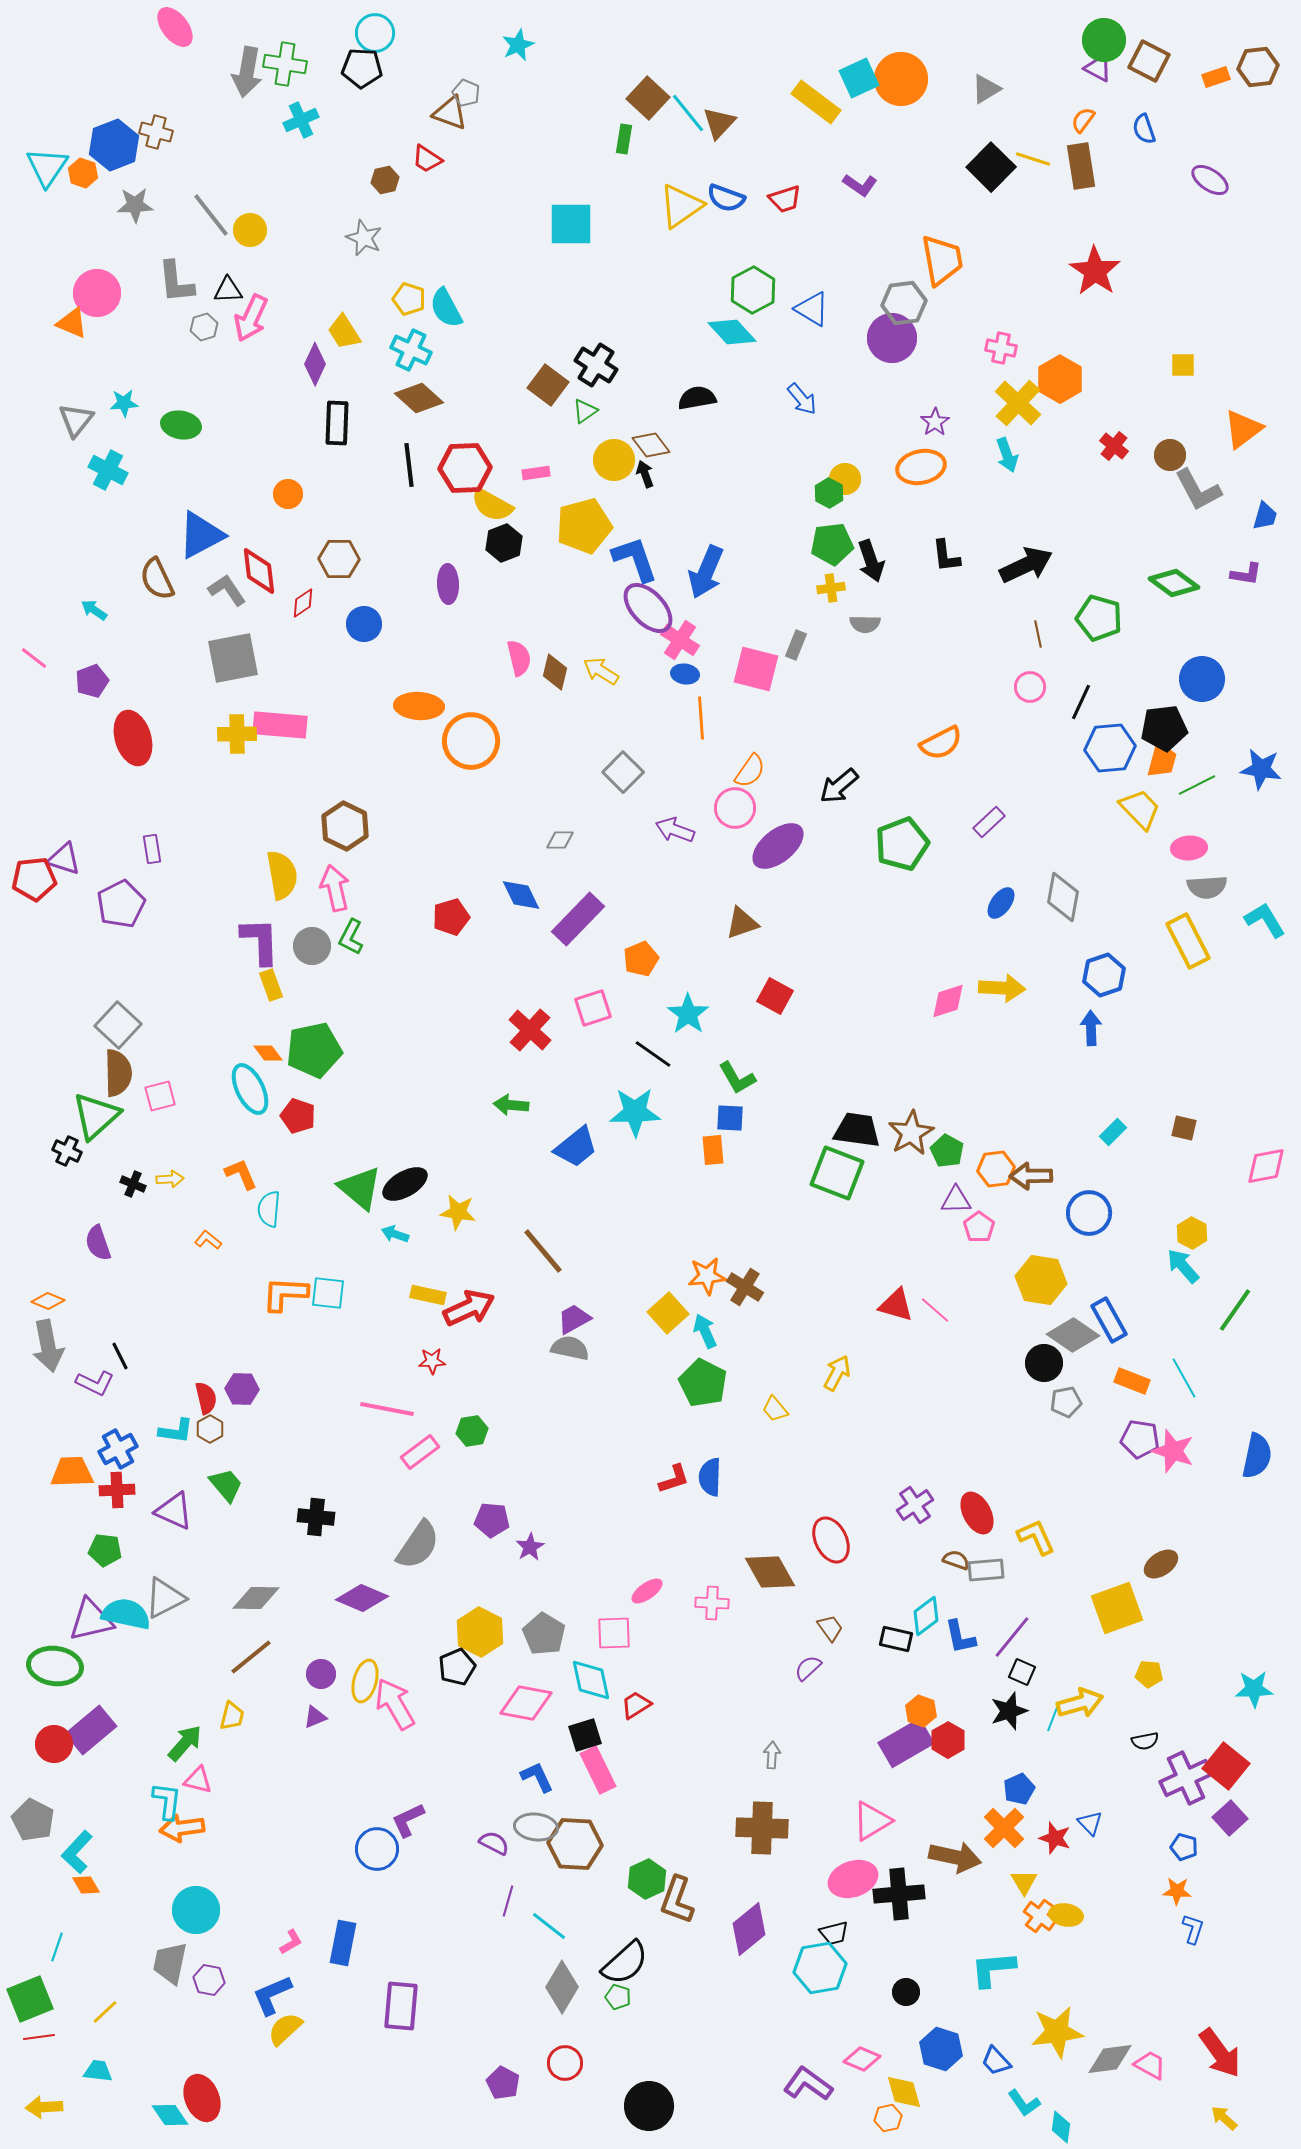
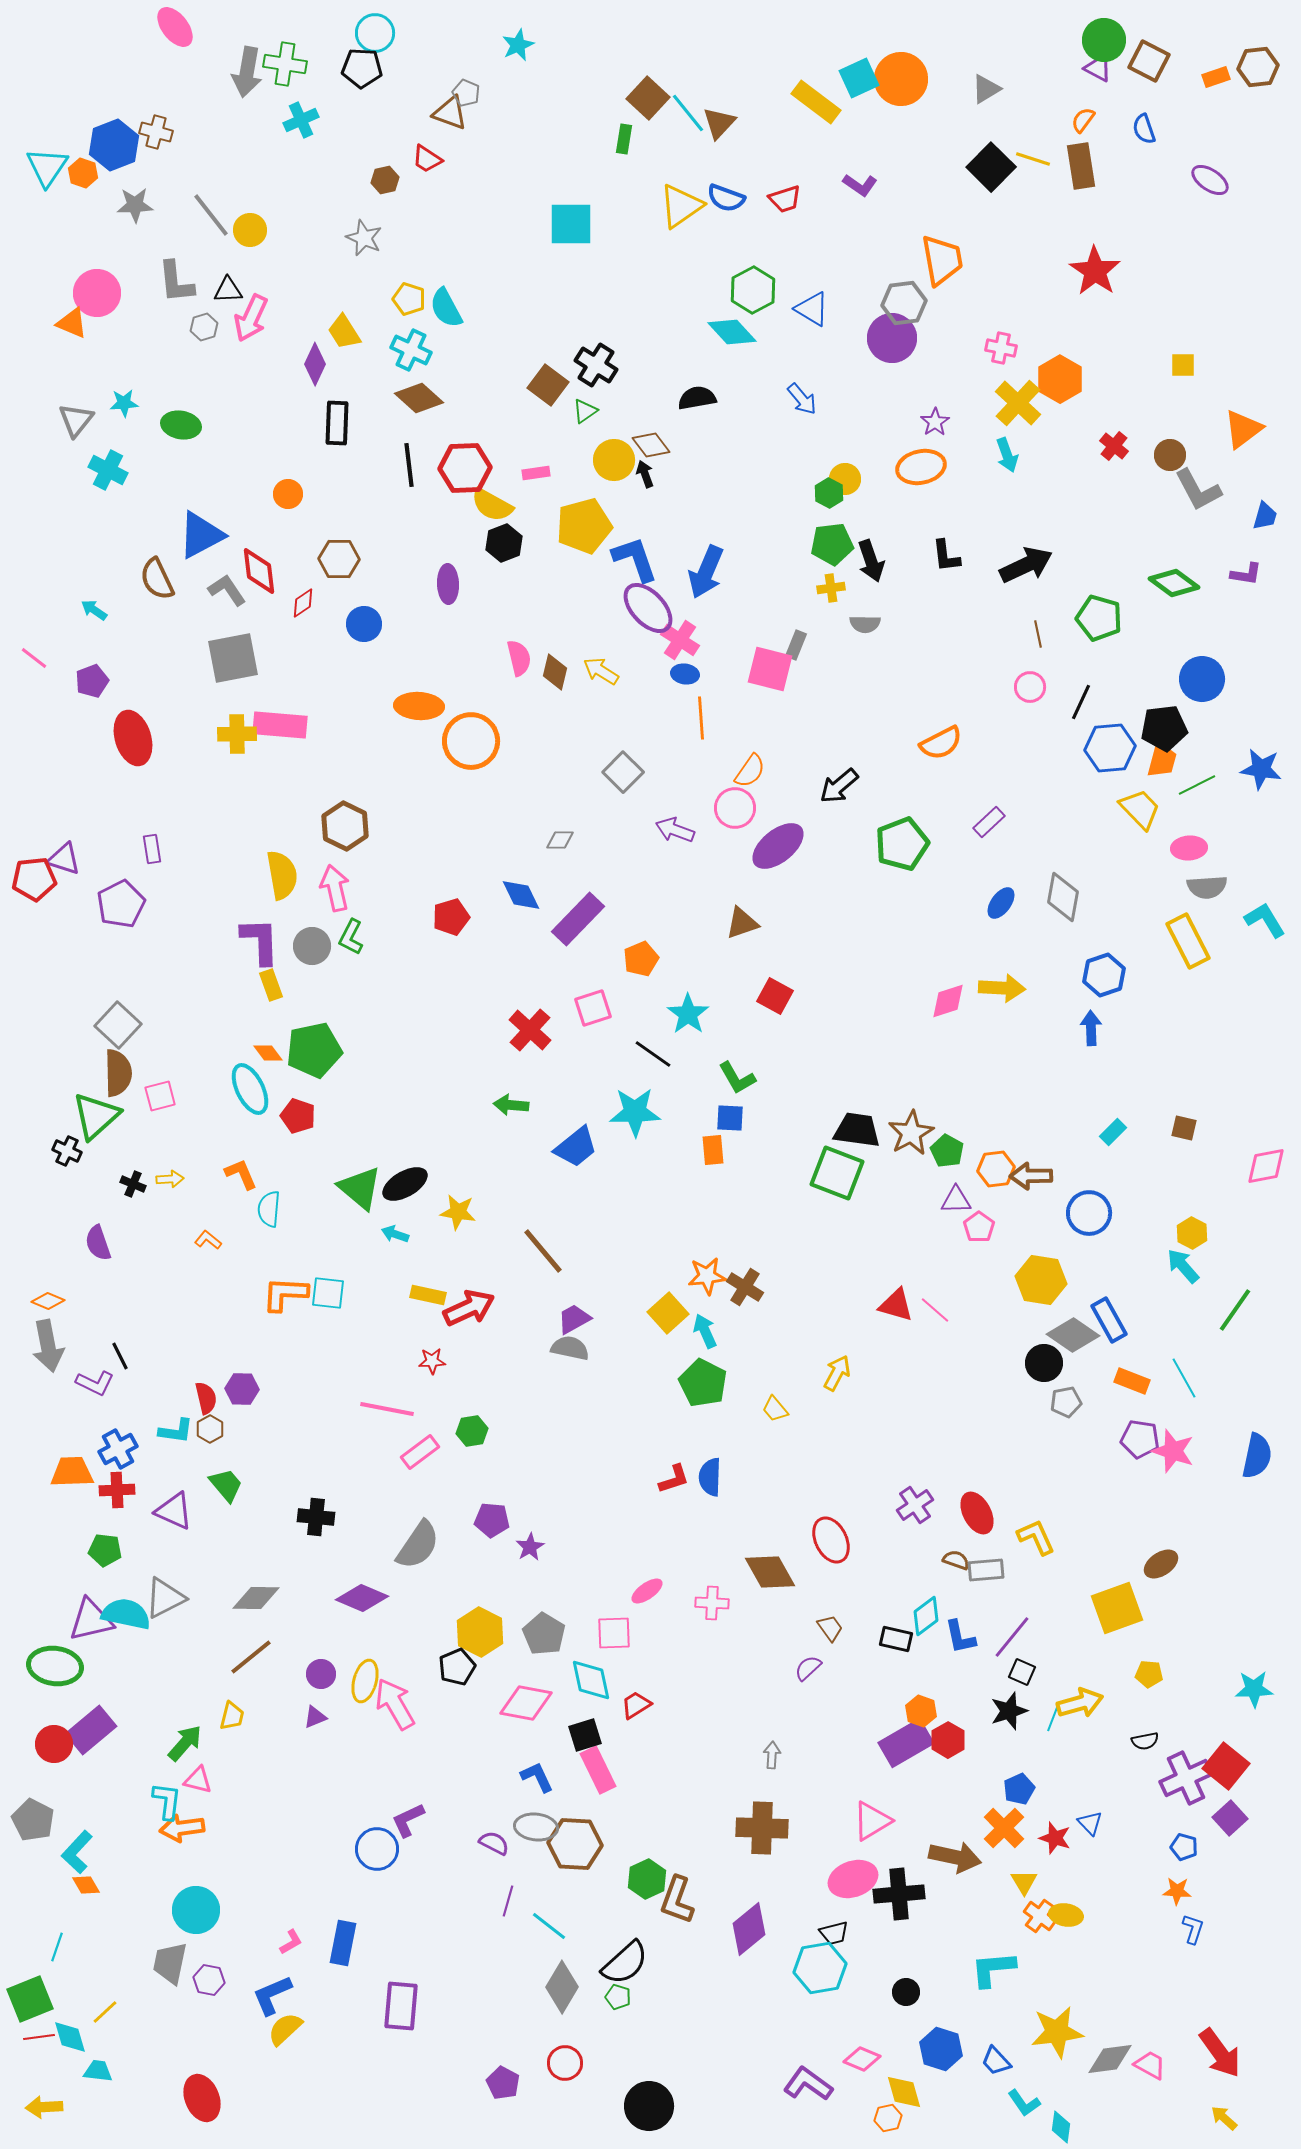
pink square at (756, 669): moved 14 px right
cyan diamond at (170, 2115): moved 100 px left, 78 px up; rotated 18 degrees clockwise
